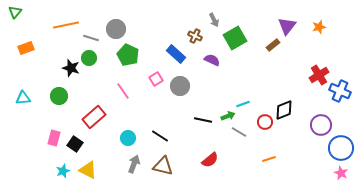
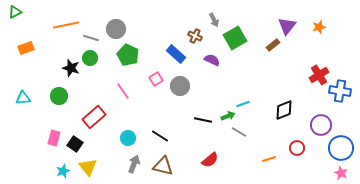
green triangle at (15, 12): rotated 24 degrees clockwise
green circle at (89, 58): moved 1 px right
blue cross at (340, 91): rotated 15 degrees counterclockwise
red circle at (265, 122): moved 32 px right, 26 px down
yellow triangle at (88, 170): moved 3 px up; rotated 24 degrees clockwise
